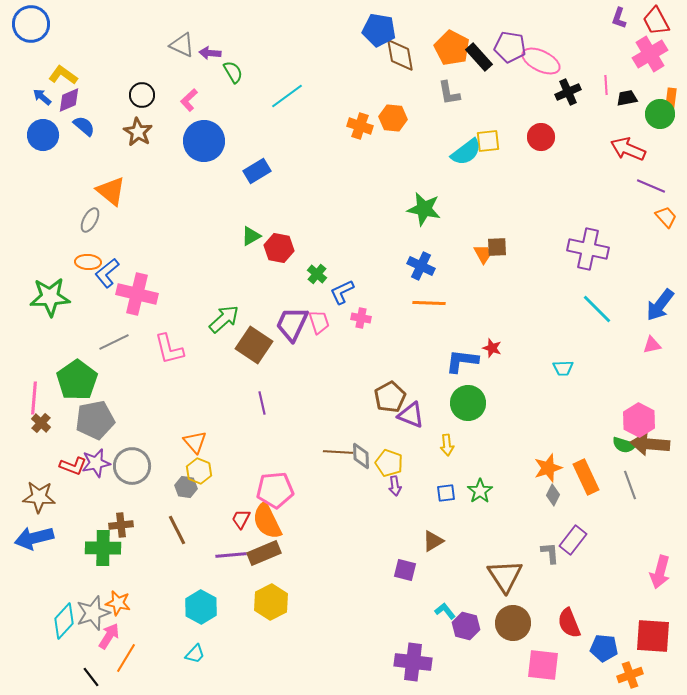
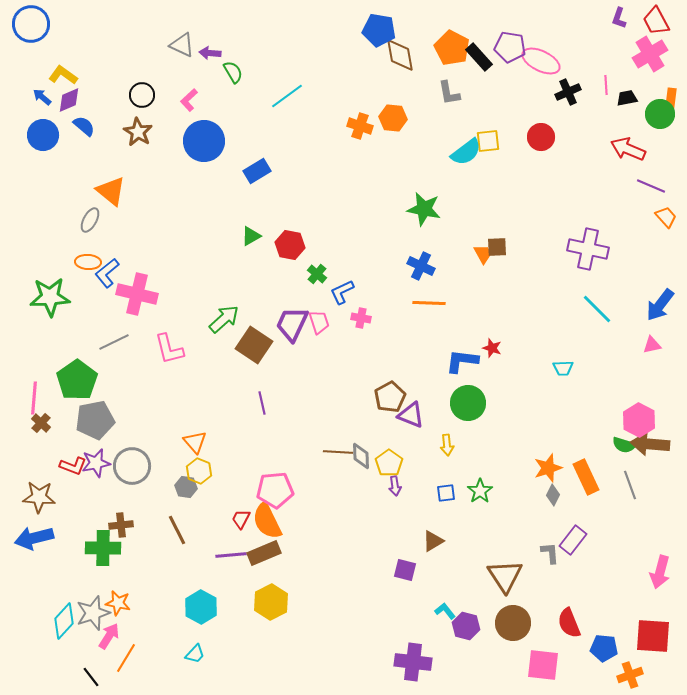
red hexagon at (279, 248): moved 11 px right, 3 px up
yellow pentagon at (389, 463): rotated 16 degrees clockwise
